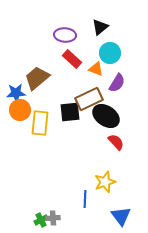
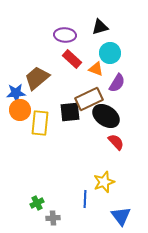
black triangle: rotated 24 degrees clockwise
yellow star: moved 1 px left
green cross: moved 4 px left, 17 px up
